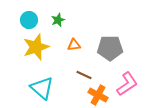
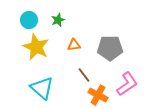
yellow star: rotated 28 degrees counterclockwise
brown line: rotated 28 degrees clockwise
